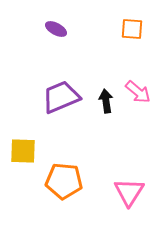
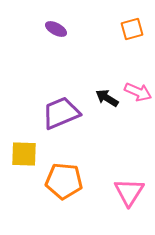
orange square: rotated 20 degrees counterclockwise
pink arrow: rotated 16 degrees counterclockwise
purple trapezoid: moved 16 px down
black arrow: moved 1 px right, 3 px up; rotated 50 degrees counterclockwise
yellow square: moved 1 px right, 3 px down
